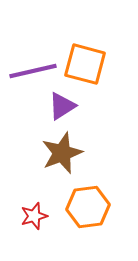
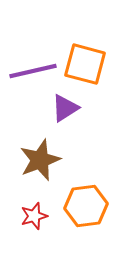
purple triangle: moved 3 px right, 2 px down
brown star: moved 22 px left, 7 px down
orange hexagon: moved 2 px left, 1 px up
